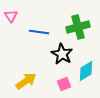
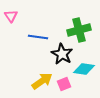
green cross: moved 1 px right, 3 px down
blue line: moved 1 px left, 5 px down
cyan diamond: moved 2 px left, 2 px up; rotated 40 degrees clockwise
yellow arrow: moved 16 px right
